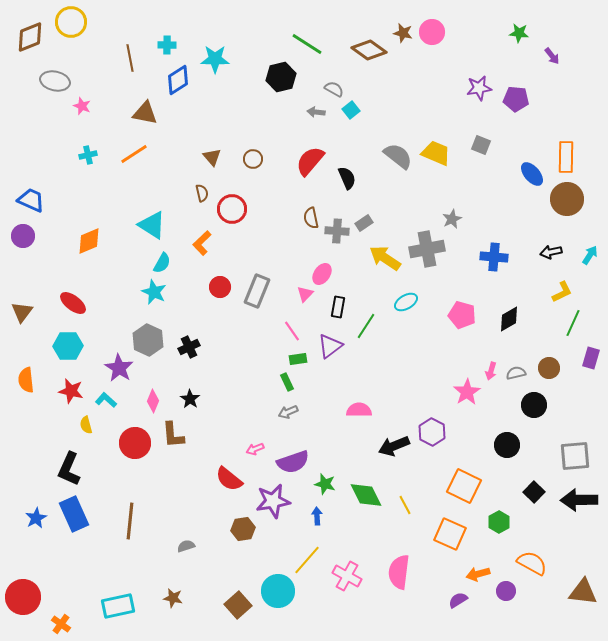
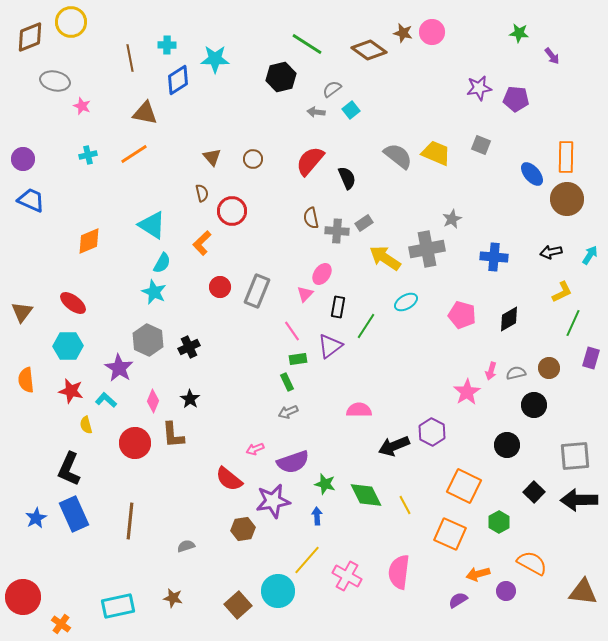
gray semicircle at (334, 89): moved 2 px left; rotated 66 degrees counterclockwise
red circle at (232, 209): moved 2 px down
purple circle at (23, 236): moved 77 px up
